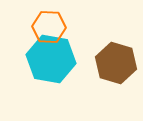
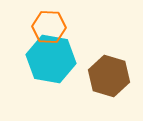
brown hexagon: moved 7 px left, 13 px down
